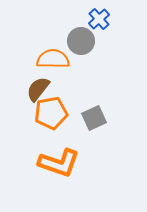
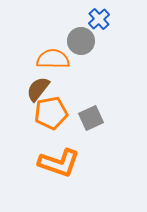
gray square: moved 3 px left
